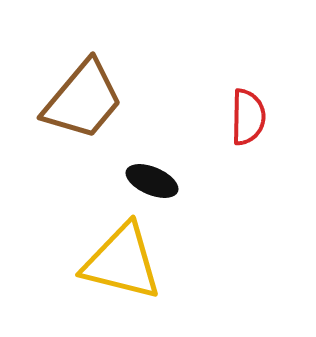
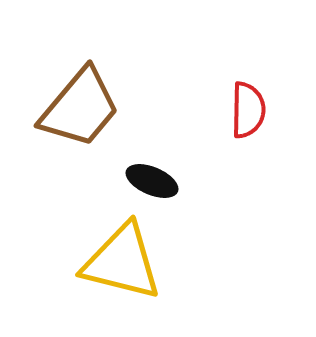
brown trapezoid: moved 3 px left, 8 px down
red semicircle: moved 7 px up
